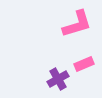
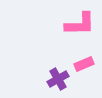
pink L-shape: moved 3 px right; rotated 16 degrees clockwise
